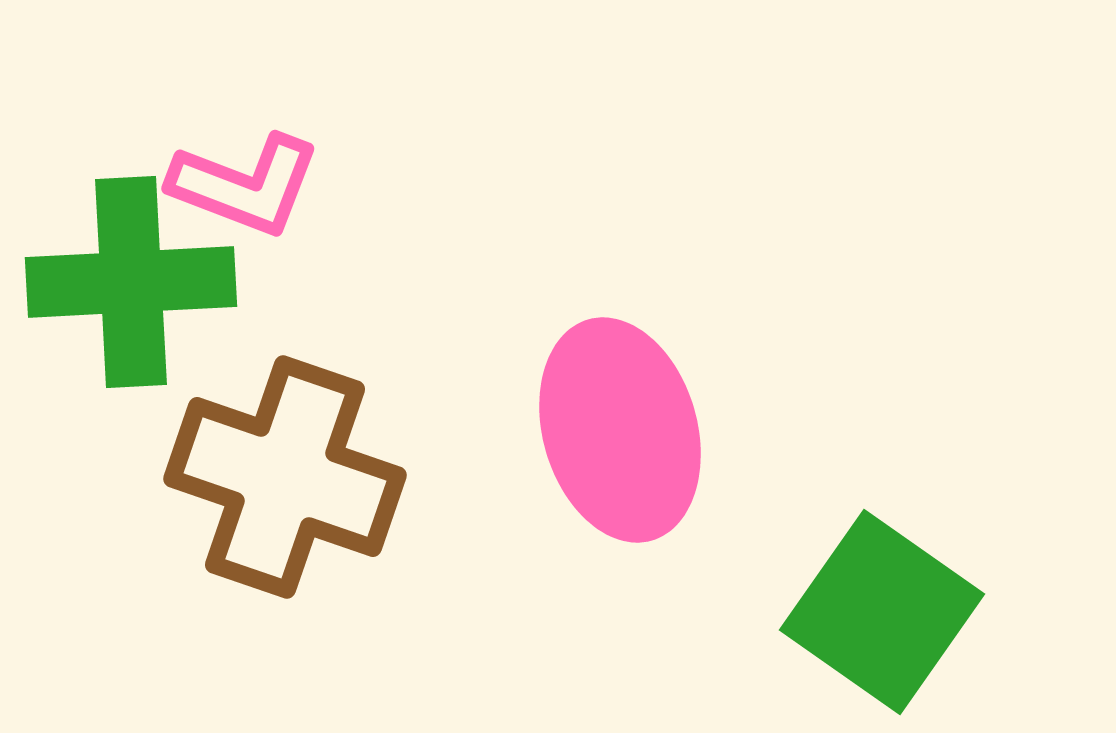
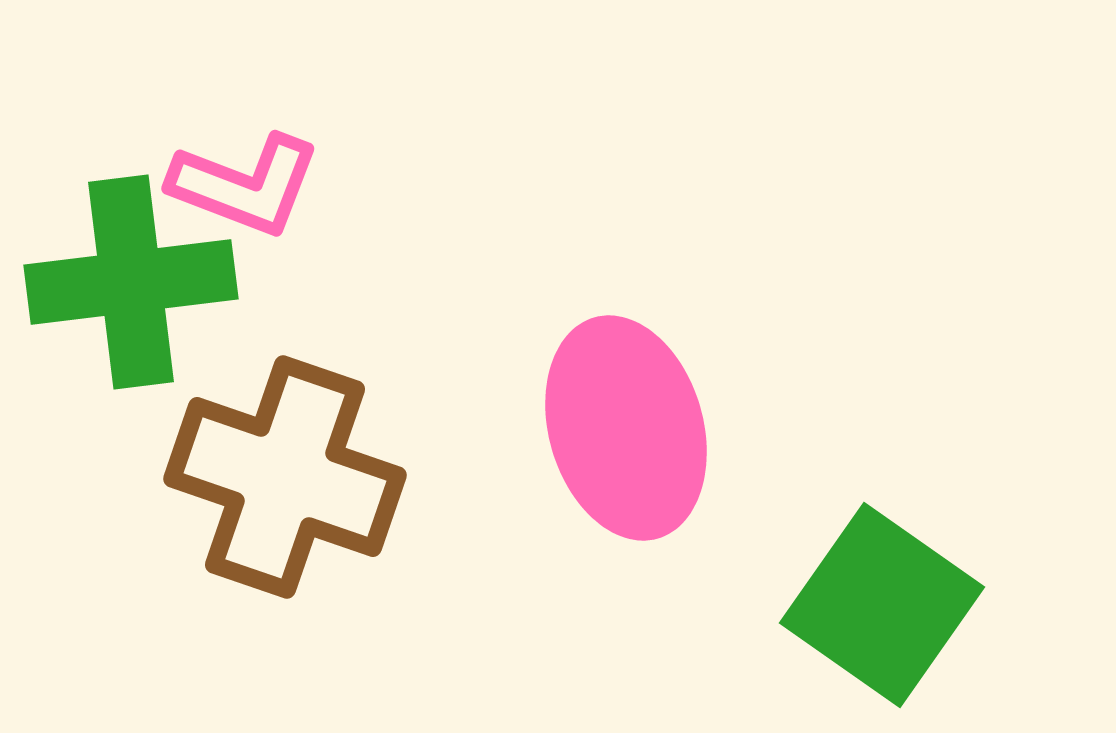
green cross: rotated 4 degrees counterclockwise
pink ellipse: moved 6 px right, 2 px up
green square: moved 7 px up
